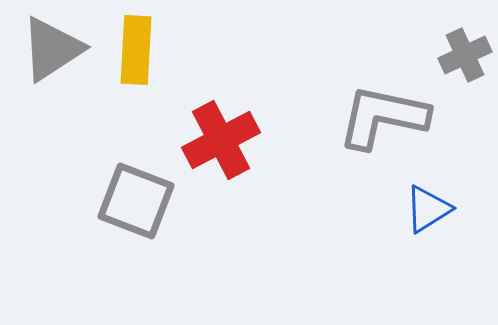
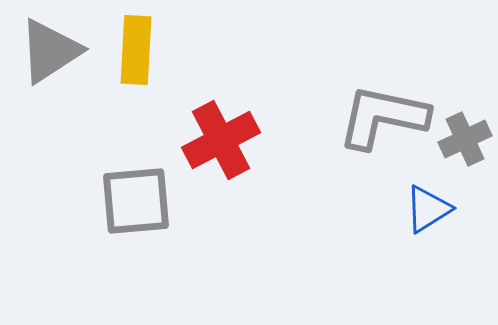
gray triangle: moved 2 px left, 2 px down
gray cross: moved 84 px down
gray square: rotated 26 degrees counterclockwise
